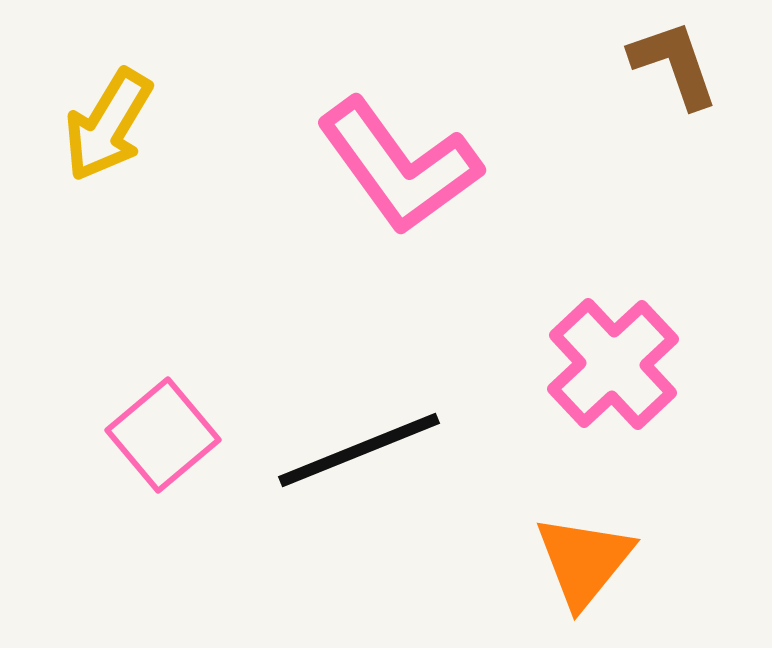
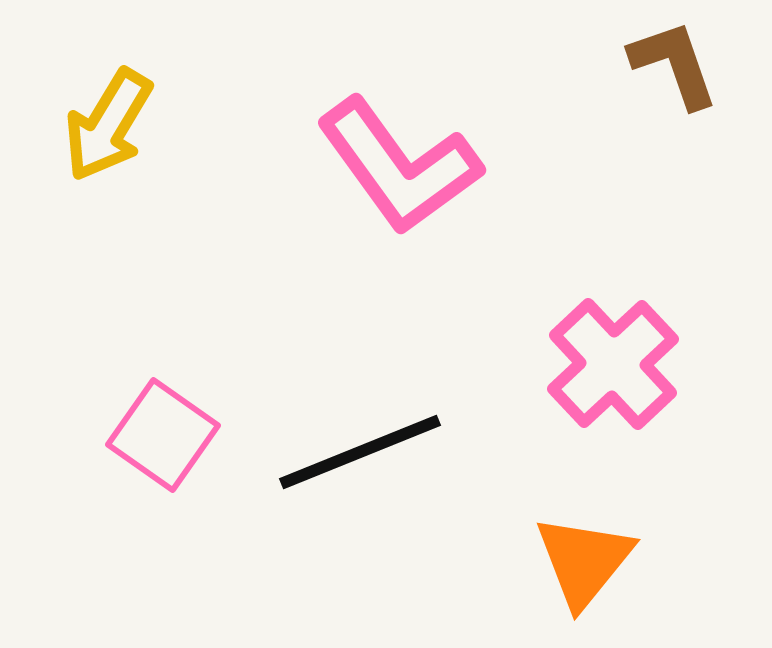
pink square: rotated 15 degrees counterclockwise
black line: moved 1 px right, 2 px down
